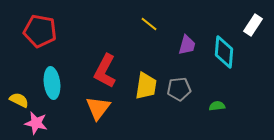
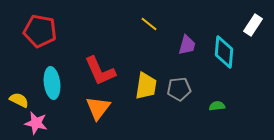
red L-shape: moved 5 px left; rotated 52 degrees counterclockwise
